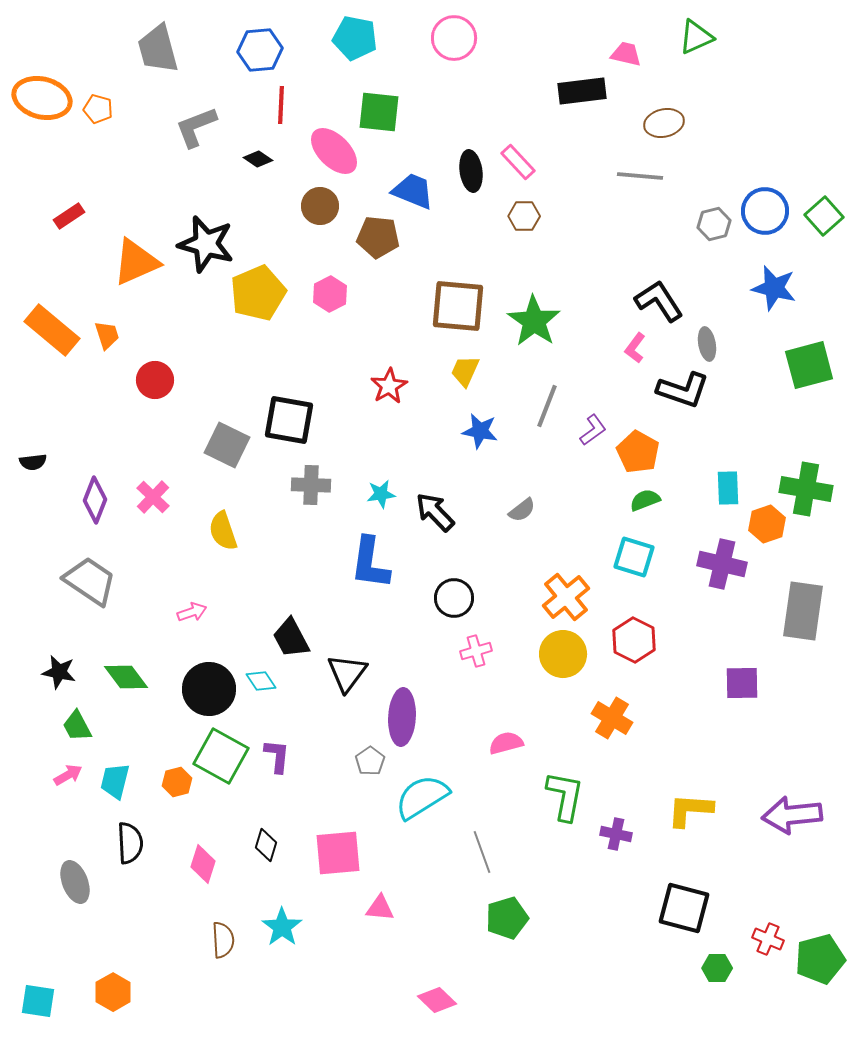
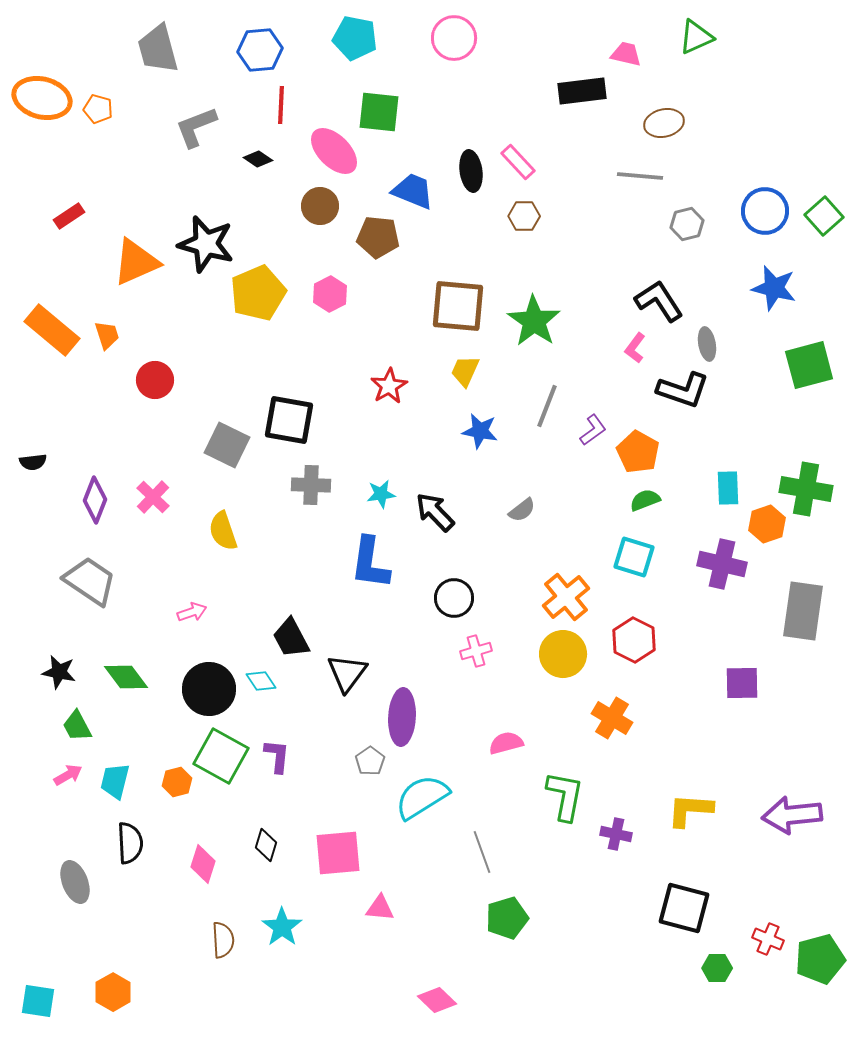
gray hexagon at (714, 224): moved 27 px left
